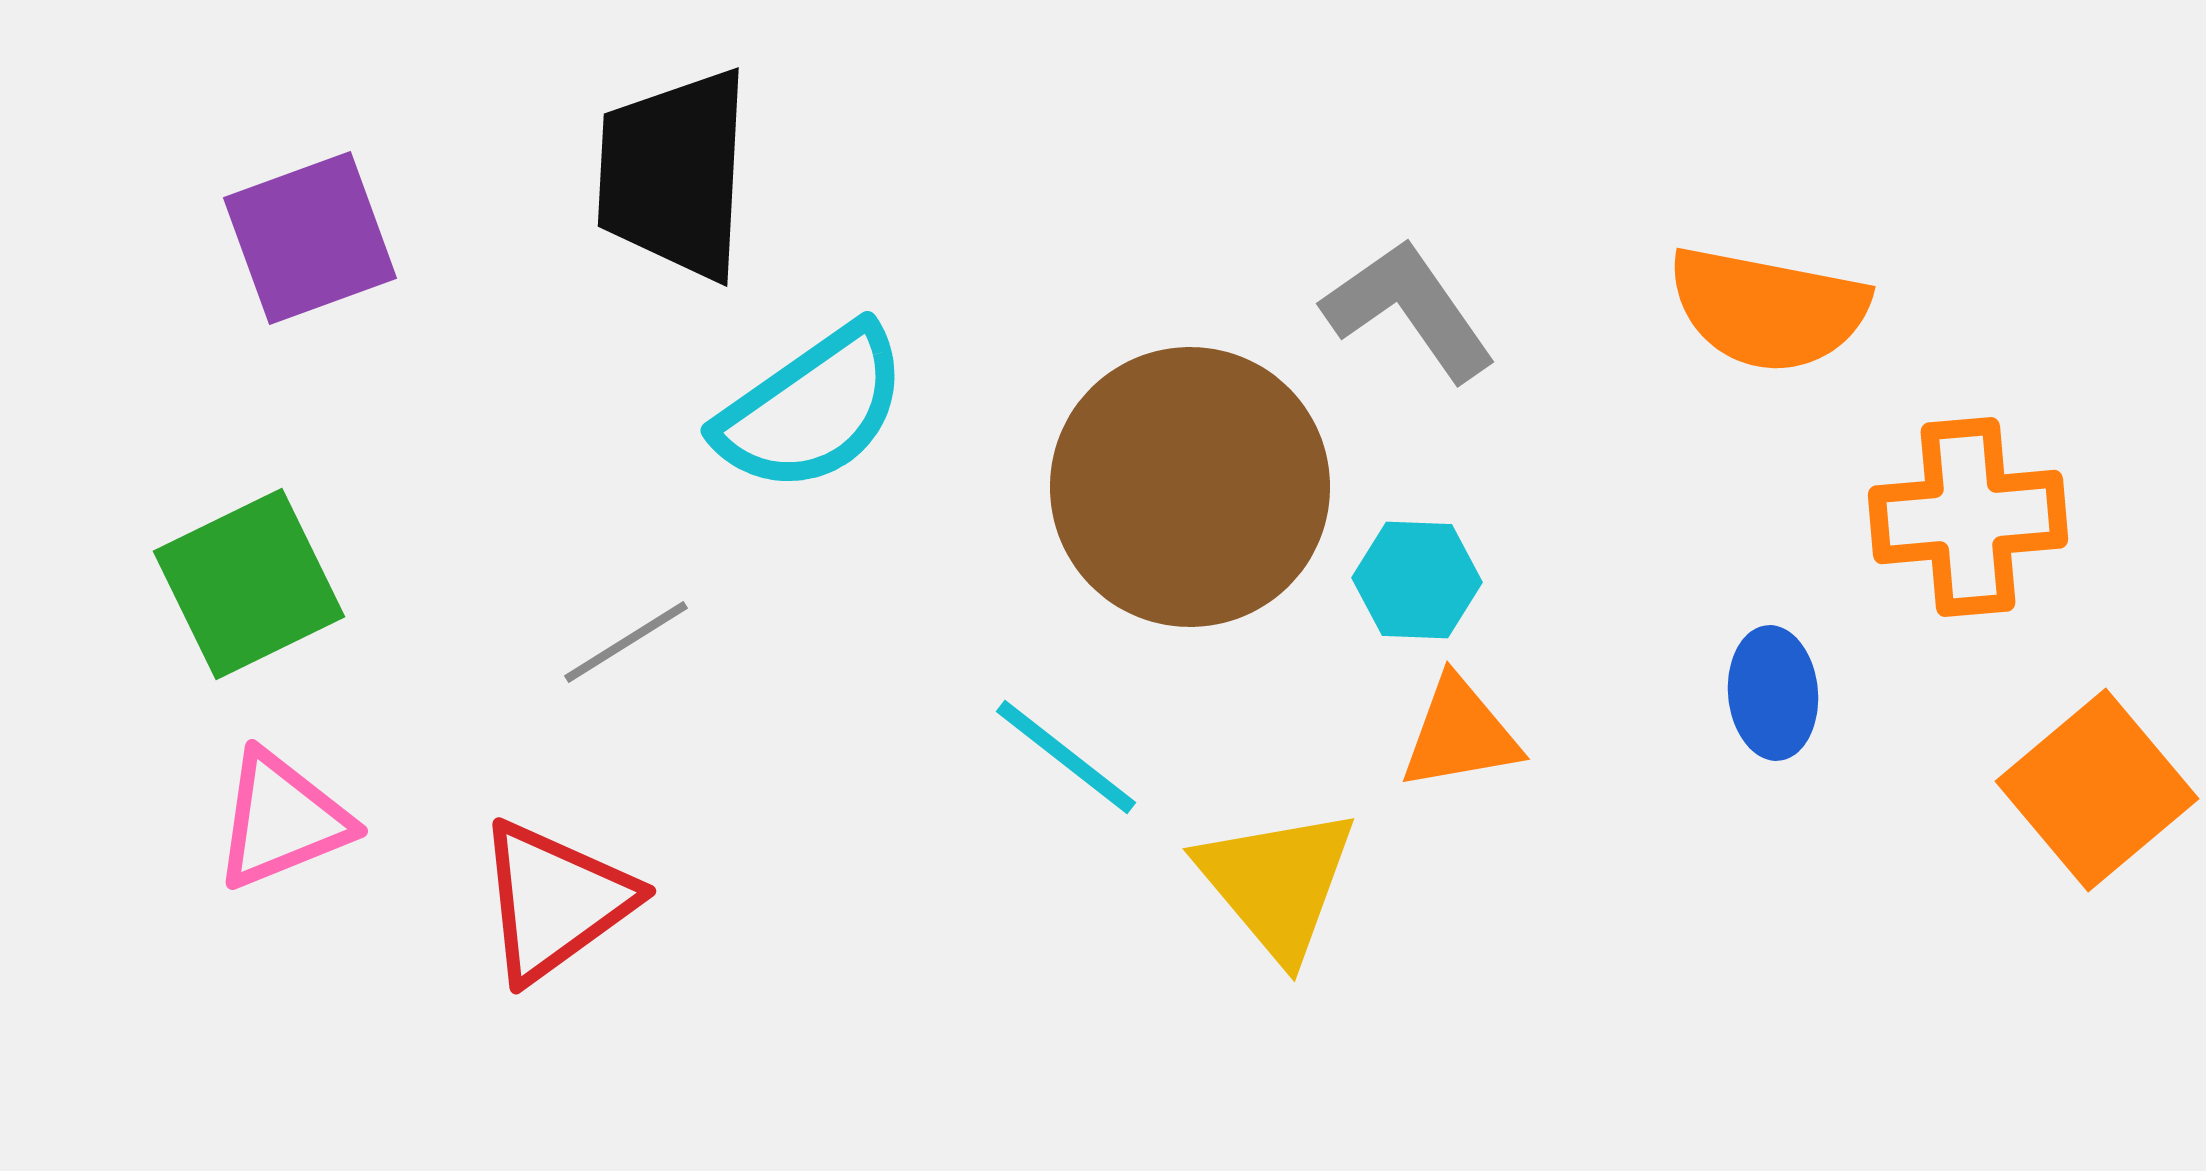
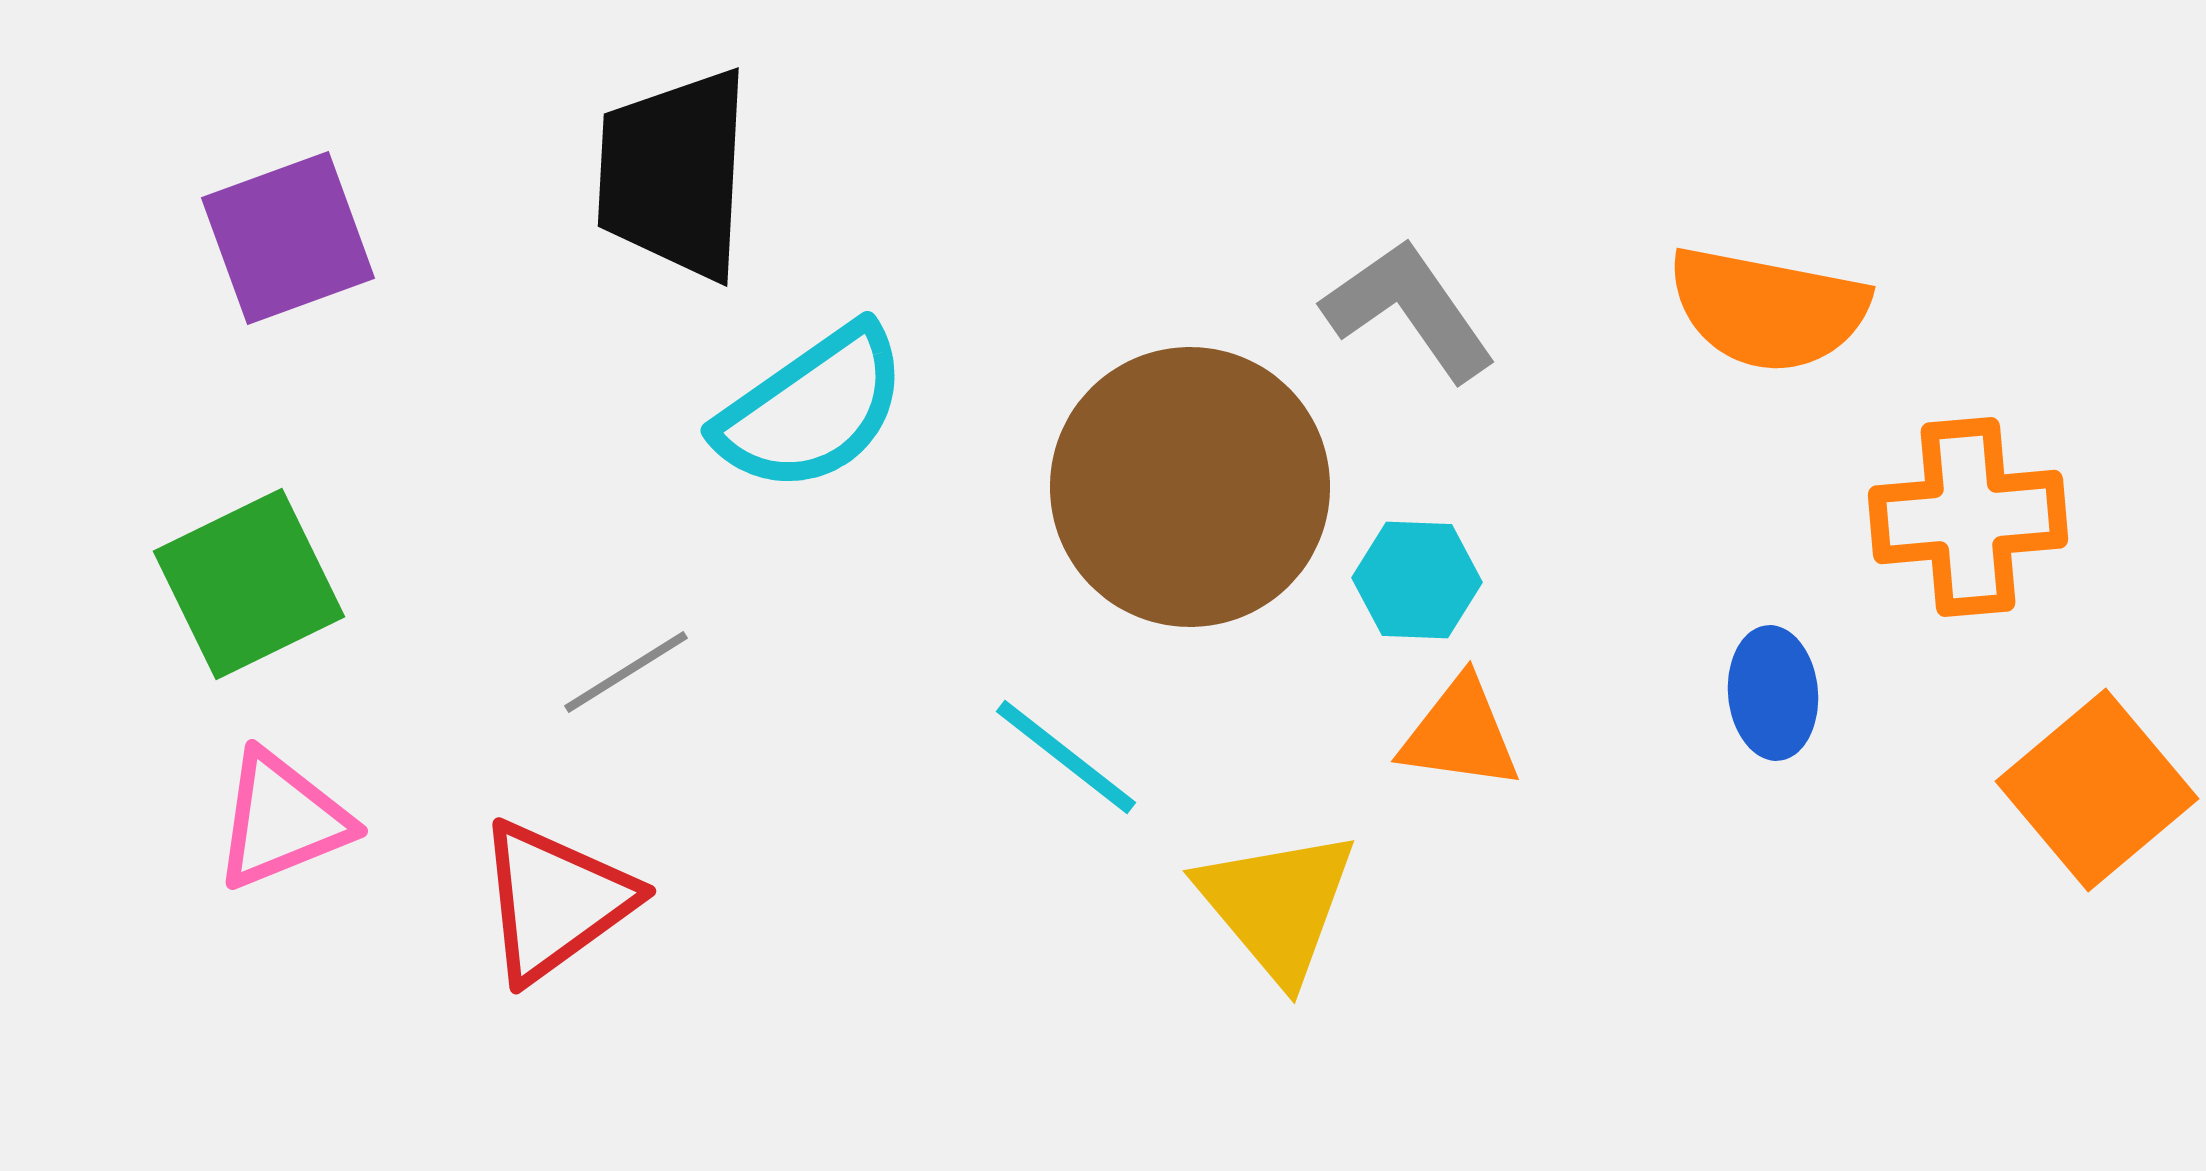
purple square: moved 22 px left
gray line: moved 30 px down
orange triangle: rotated 18 degrees clockwise
yellow triangle: moved 22 px down
